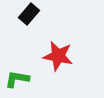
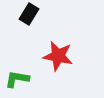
black rectangle: rotated 10 degrees counterclockwise
